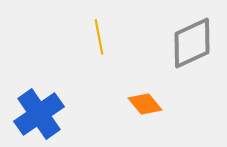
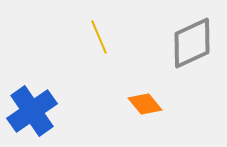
yellow line: rotated 12 degrees counterclockwise
blue cross: moved 7 px left, 3 px up
